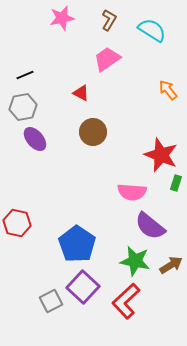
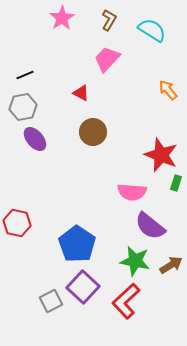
pink star: rotated 20 degrees counterclockwise
pink trapezoid: rotated 12 degrees counterclockwise
